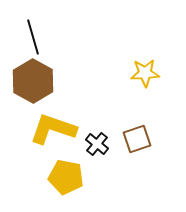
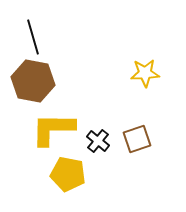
brown hexagon: rotated 18 degrees counterclockwise
yellow L-shape: rotated 18 degrees counterclockwise
black cross: moved 1 px right, 3 px up
yellow pentagon: moved 2 px right, 3 px up
